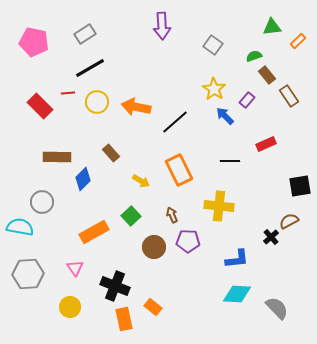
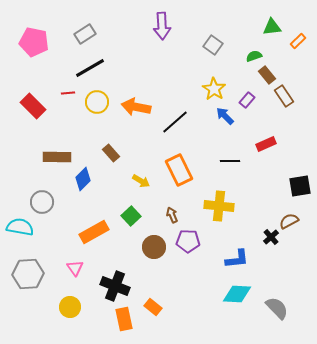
brown rectangle at (289, 96): moved 5 px left
red rectangle at (40, 106): moved 7 px left
